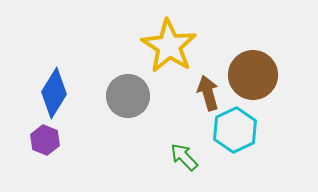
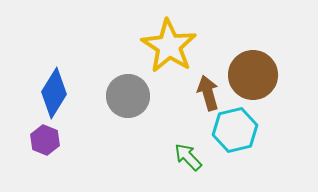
cyan hexagon: rotated 12 degrees clockwise
green arrow: moved 4 px right
